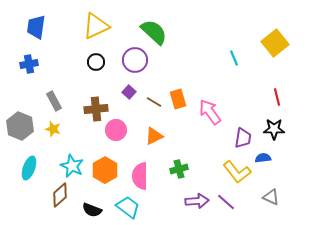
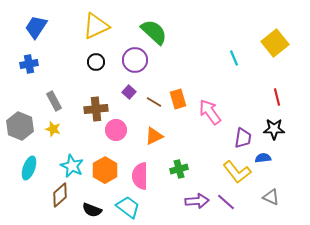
blue trapezoid: rotated 25 degrees clockwise
